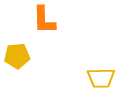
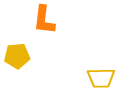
orange L-shape: rotated 8 degrees clockwise
